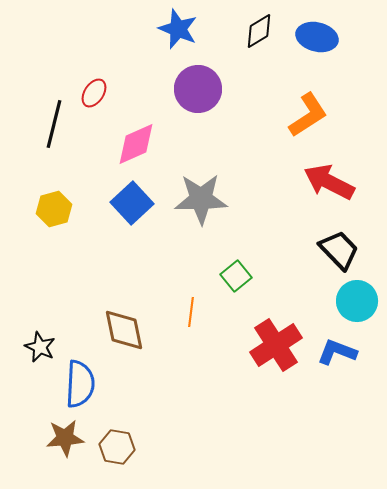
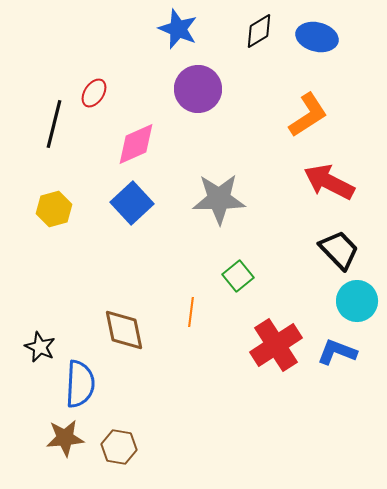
gray star: moved 18 px right
green square: moved 2 px right
brown hexagon: moved 2 px right
